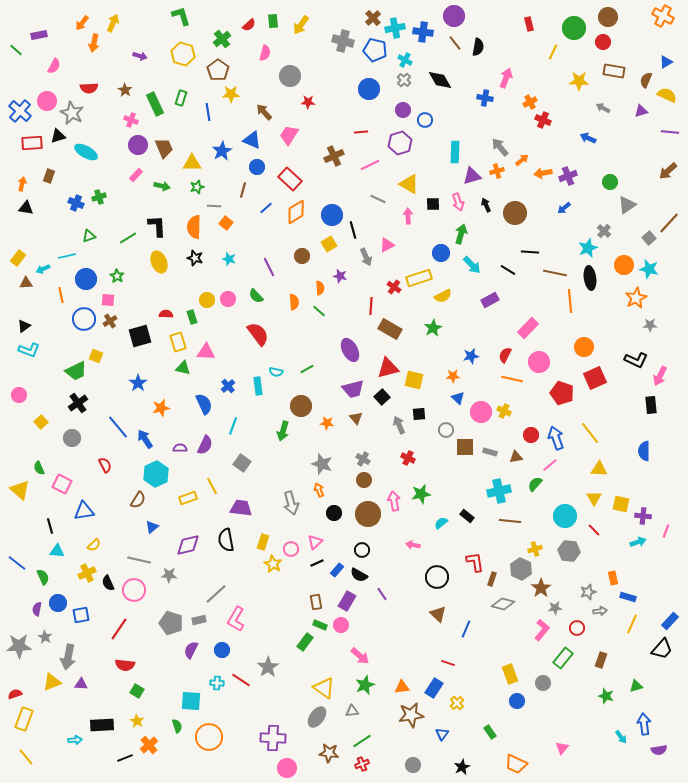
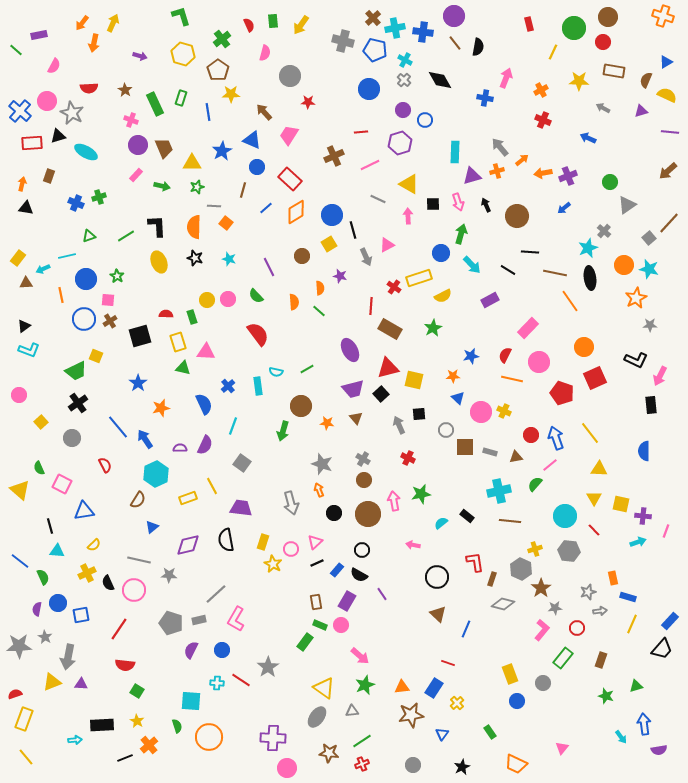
orange cross at (663, 16): rotated 10 degrees counterclockwise
red semicircle at (249, 25): rotated 72 degrees counterclockwise
orange cross at (530, 102): moved 11 px right, 12 px up
brown circle at (515, 213): moved 2 px right, 3 px down
green line at (128, 238): moved 2 px left, 2 px up
orange line at (570, 301): rotated 30 degrees counterclockwise
black square at (382, 397): moved 1 px left, 3 px up
blue line at (17, 563): moved 3 px right, 2 px up
